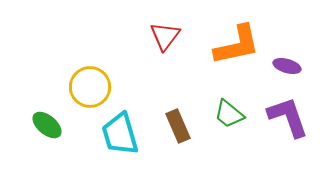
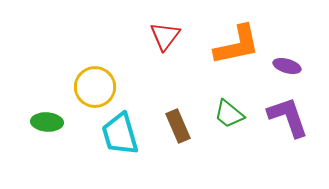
yellow circle: moved 5 px right
green ellipse: moved 3 px up; rotated 36 degrees counterclockwise
